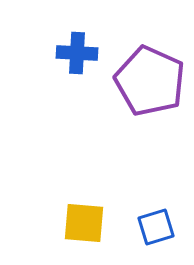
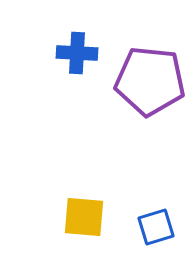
purple pentagon: rotated 18 degrees counterclockwise
yellow square: moved 6 px up
